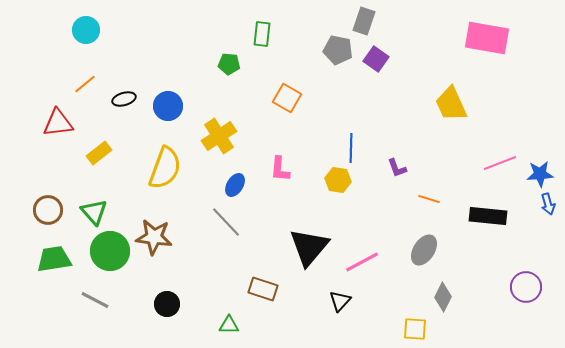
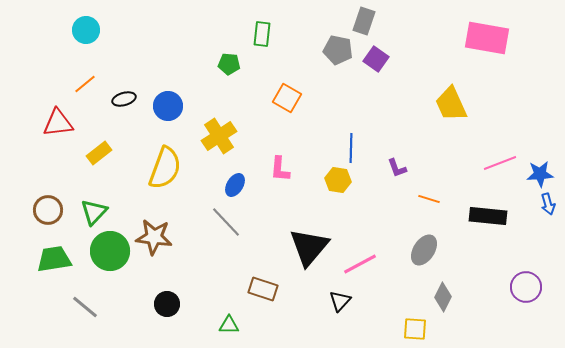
green triangle at (94, 212): rotated 24 degrees clockwise
pink line at (362, 262): moved 2 px left, 2 px down
gray line at (95, 300): moved 10 px left, 7 px down; rotated 12 degrees clockwise
